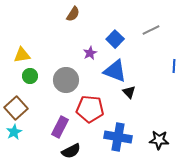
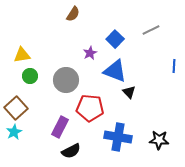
red pentagon: moved 1 px up
